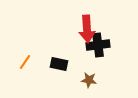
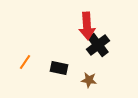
red arrow: moved 3 px up
black cross: rotated 30 degrees counterclockwise
black rectangle: moved 4 px down
